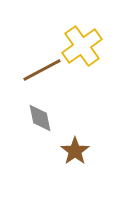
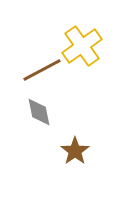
gray diamond: moved 1 px left, 6 px up
